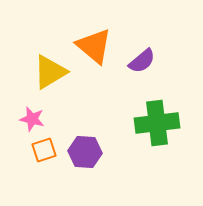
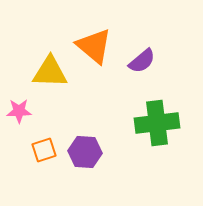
yellow triangle: rotated 33 degrees clockwise
pink star: moved 13 px left, 8 px up; rotated 15 degrees counterclockwise
